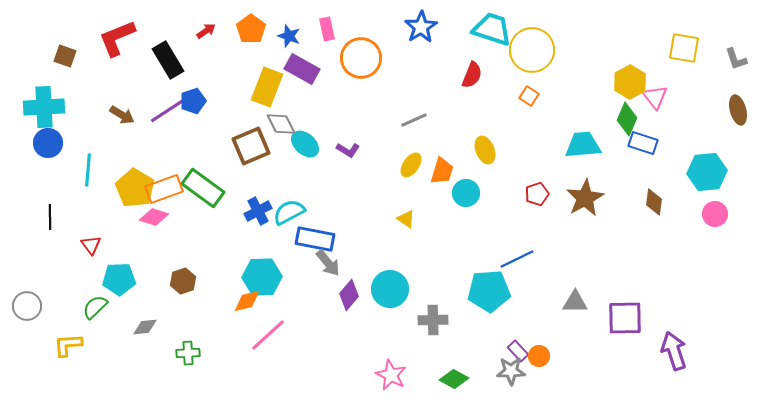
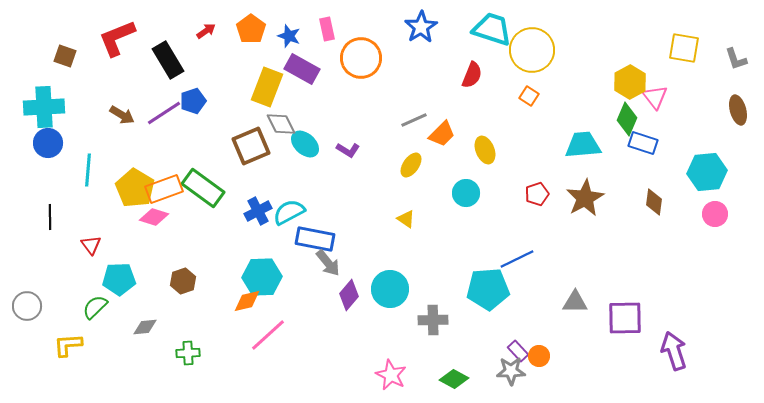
purple line at (167, 111): moved 3 px left, 2 px down
orange trapezoid at (442, 171): moved 37 px up; rotated 28 degrees clockwise
cyan pentagon at (489, 291): moved 1 px left, 2 px up
